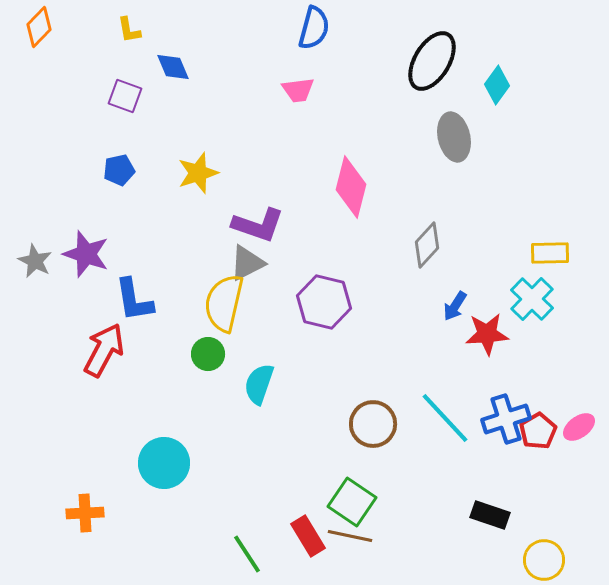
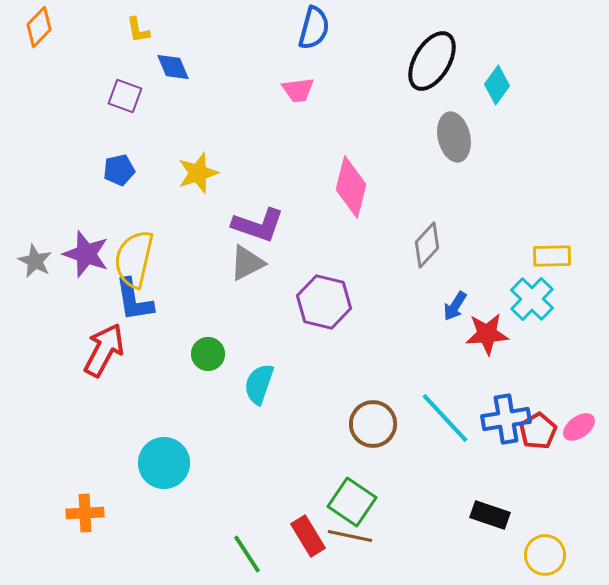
yellow L-shape: moved 9 px right
yellow rectangle: moved 2 px right, 3 px down
yellow semicircle: moved 90 px left, 44 px up
blue cross: rotated 9 degrees clockwise
yellow circle: moved 1 px right, 5 px up
